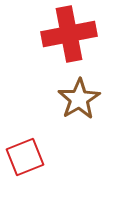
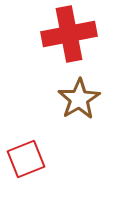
red square: moved 1 px right, 2 px down
